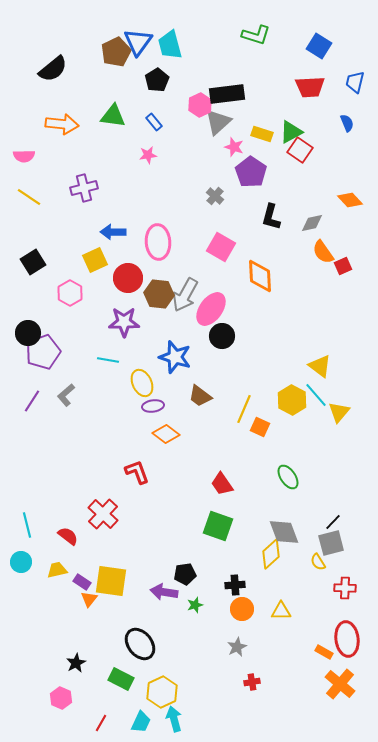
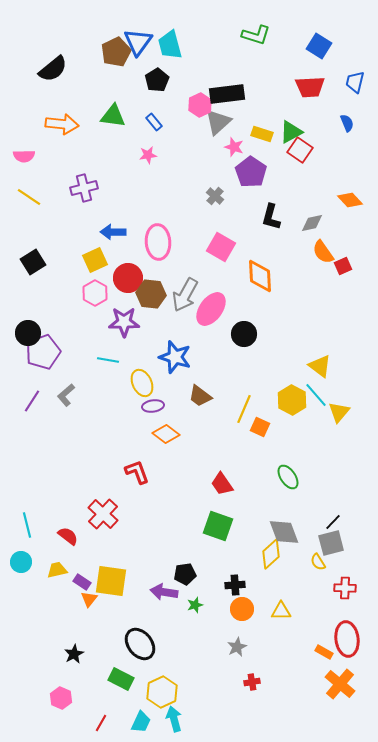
pink hexagon at (70, 293): moved 25 px right
brown hexagon at (159, 294): moved 8 px left
black circle at (222, 336): moved 22 px right, 2 px up
black star at (76, 663): moved 2 px left, 9 px up
